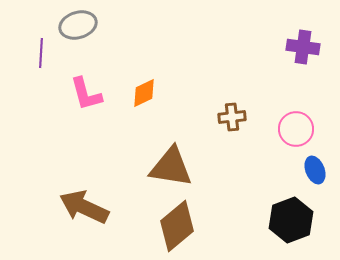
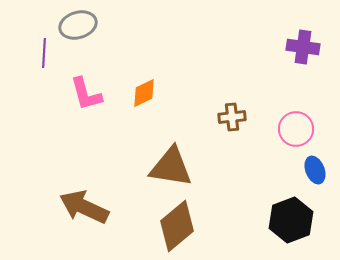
purple line: moved 3 px right
